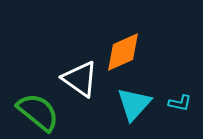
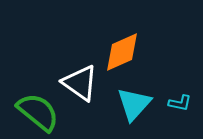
orange diamond: moved 1 px left
white triangle: moved 4 px down
